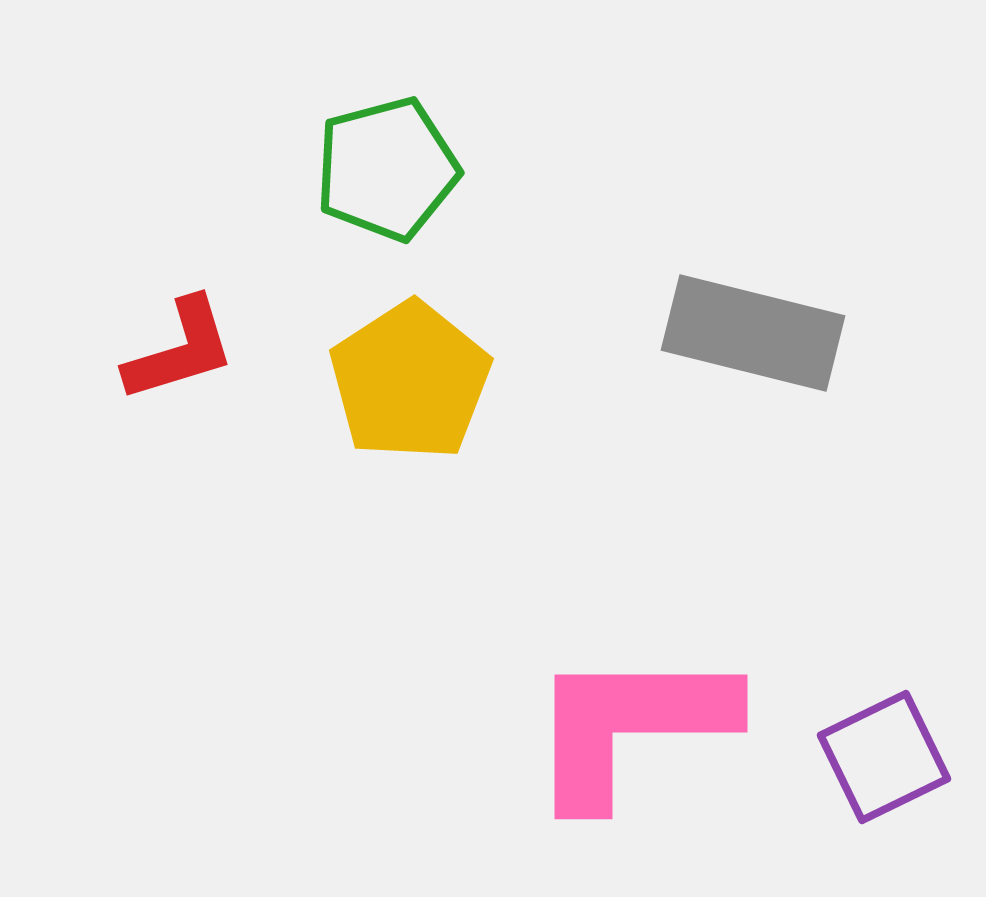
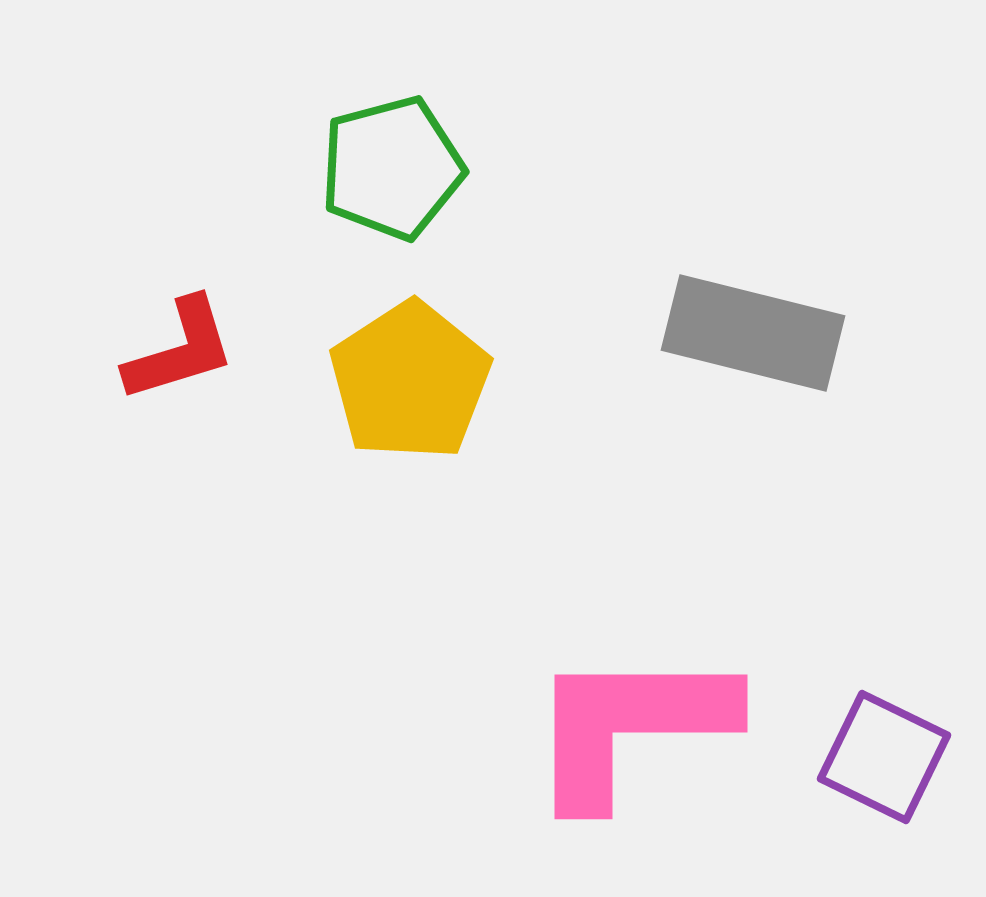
green pentagon: moved 5 px right, 1 px up
purple square: rotated 38 degrees counterclockwise
